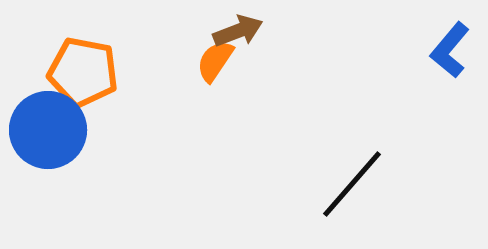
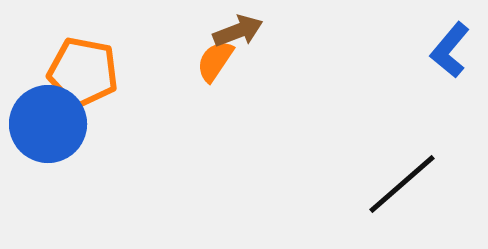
blue circle: moved 6 px up
black line: moved 50 px right; rotated 8 degrees clockwise
